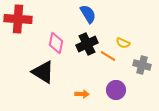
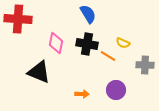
black cross: rotated 35 degrees clockwise
gray cross: moved 3 px right; rotated 12 degrees counterclockwise
black triangle: moved 4 px left; rotated 10 degrees counterclockwise
